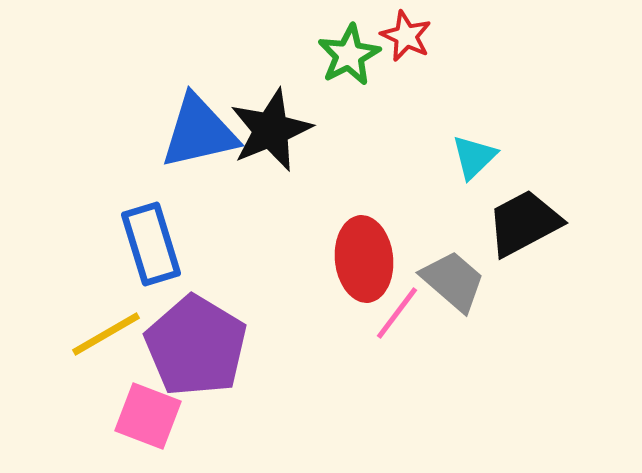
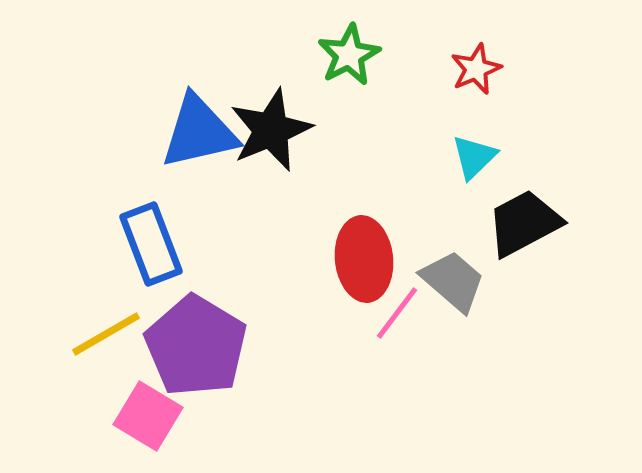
red star: moved 70 px right, 33 px down; rotated 24 degrees clockwise
blue rectangle: rotated 4 degrees counterclockwise
pink square: rotated 10 degrees clockwise
